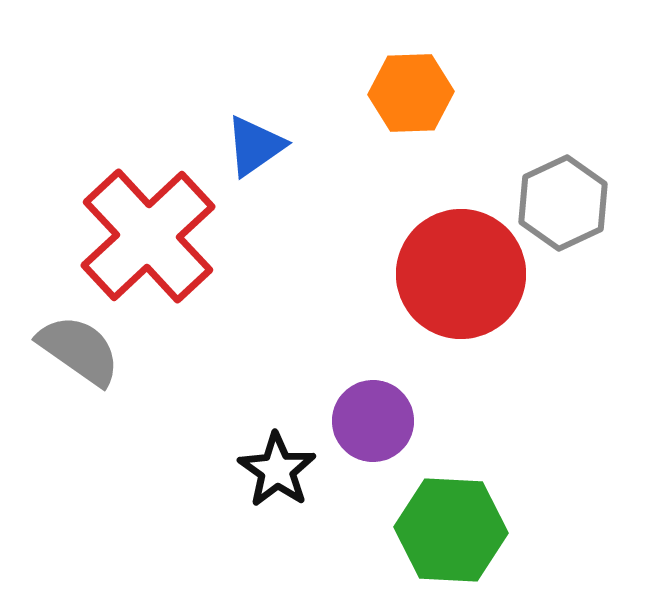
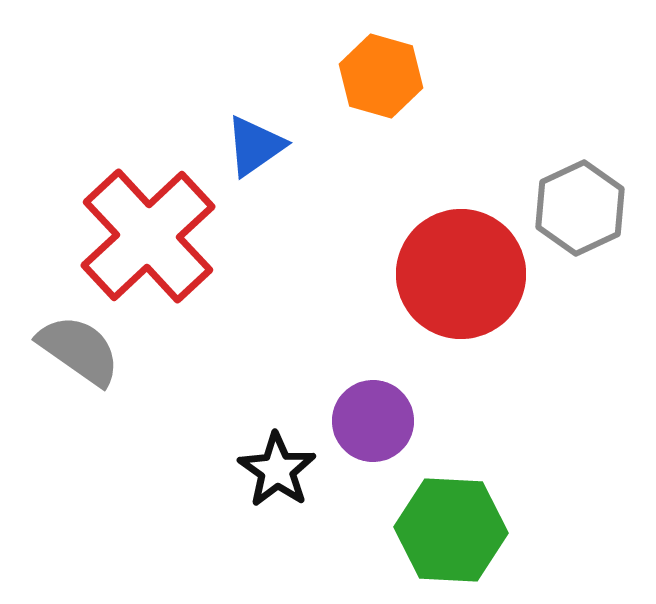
orange hexagon: moved 30 px left, 17 px up; rotated 18 degrees clockwise
gray hexagon: moved 17 px right, 5 px down
